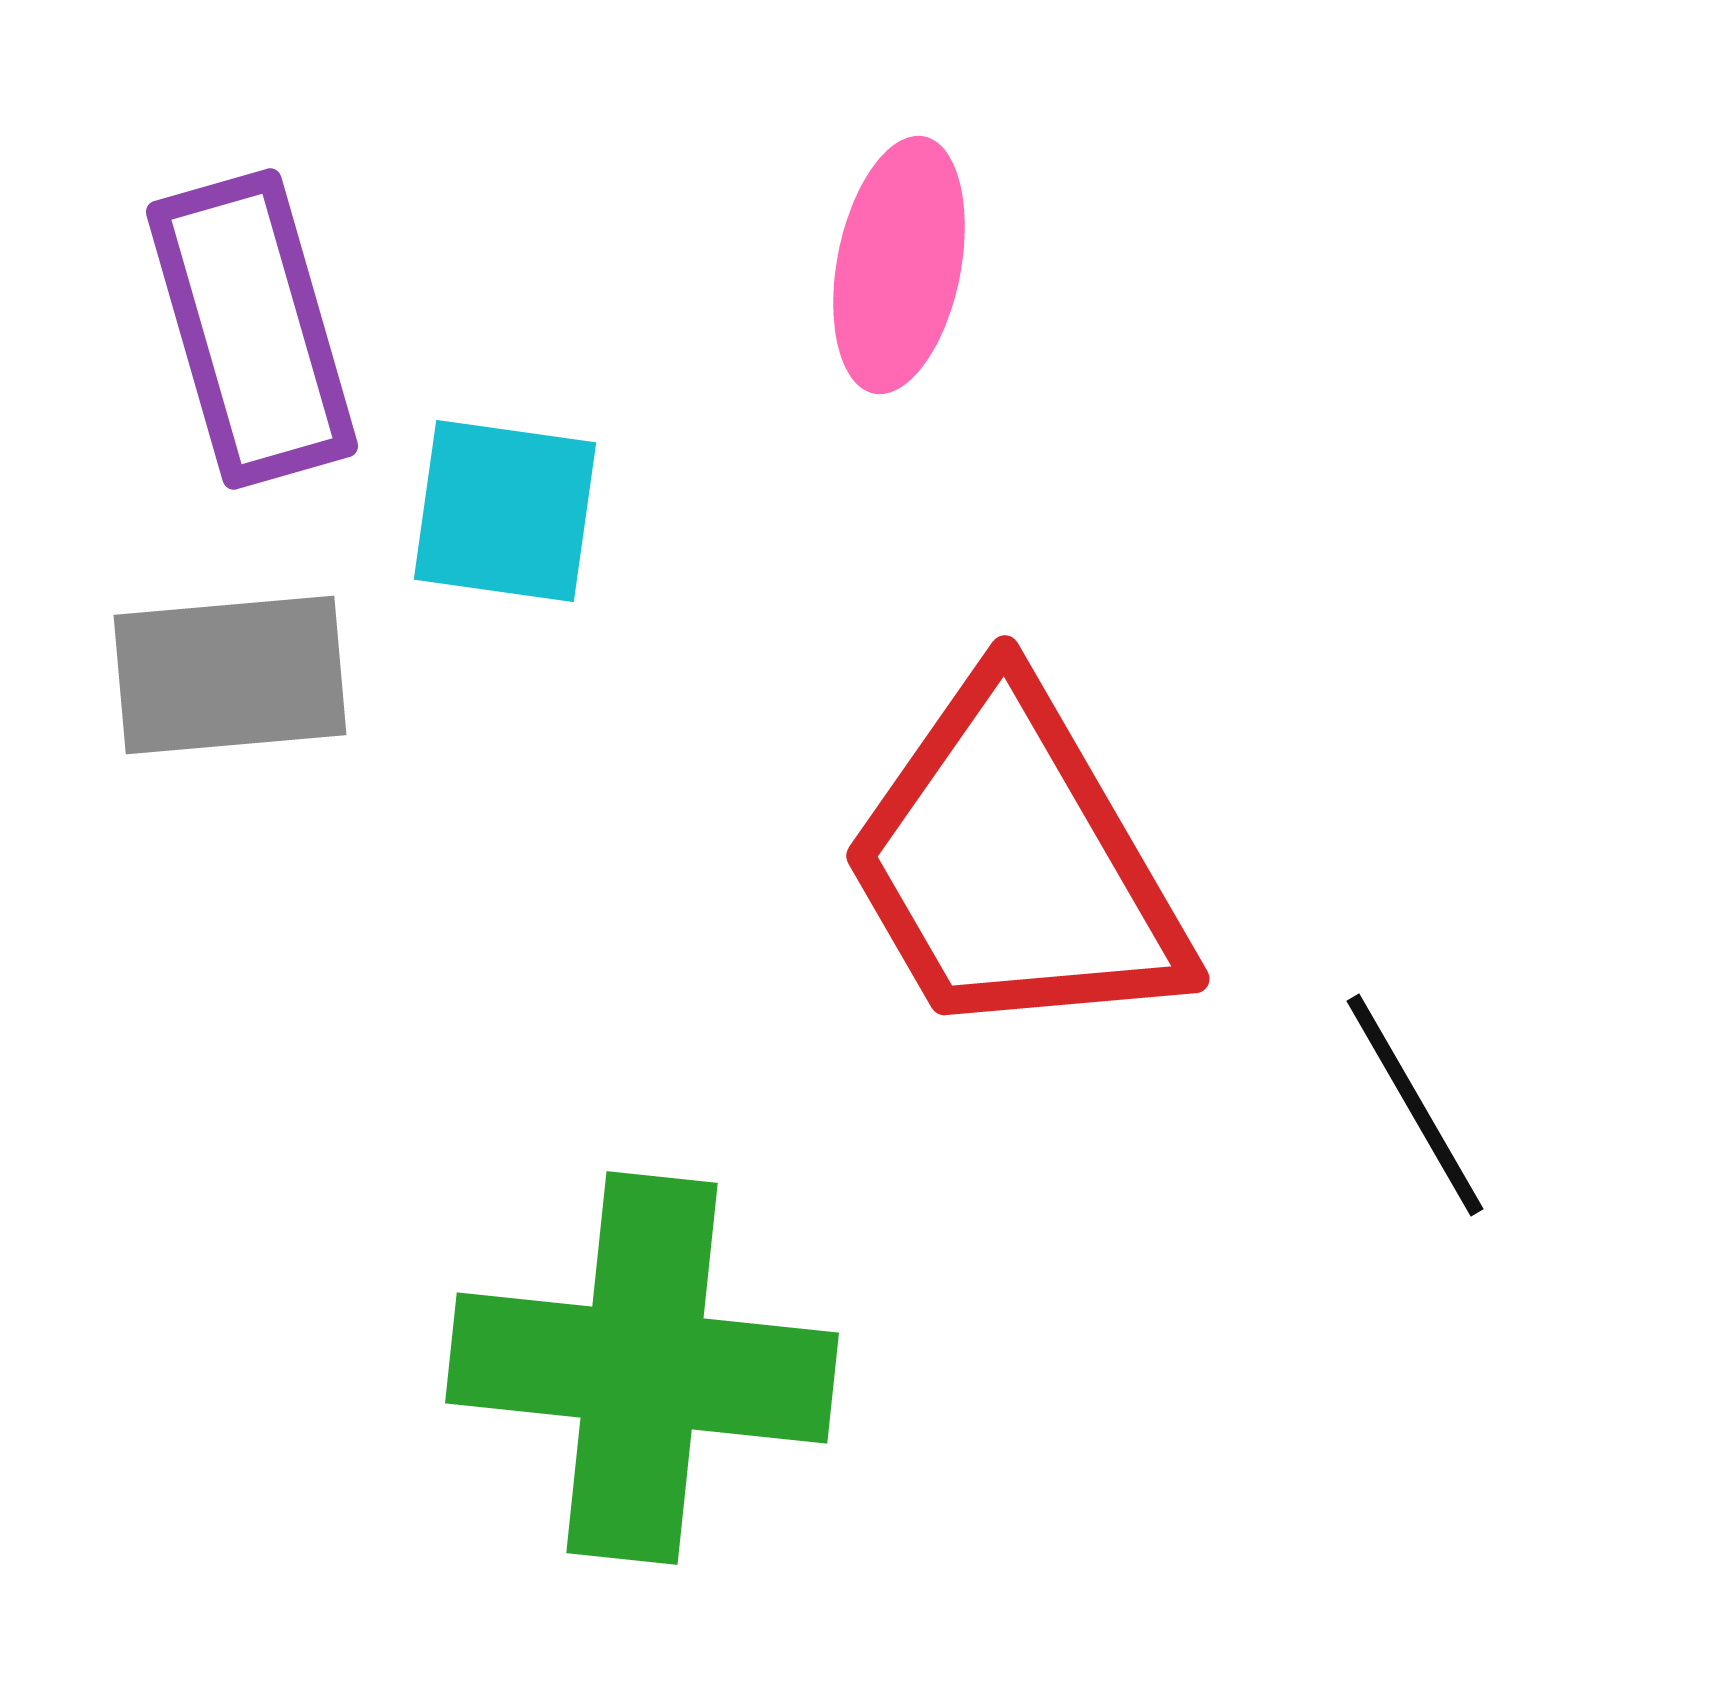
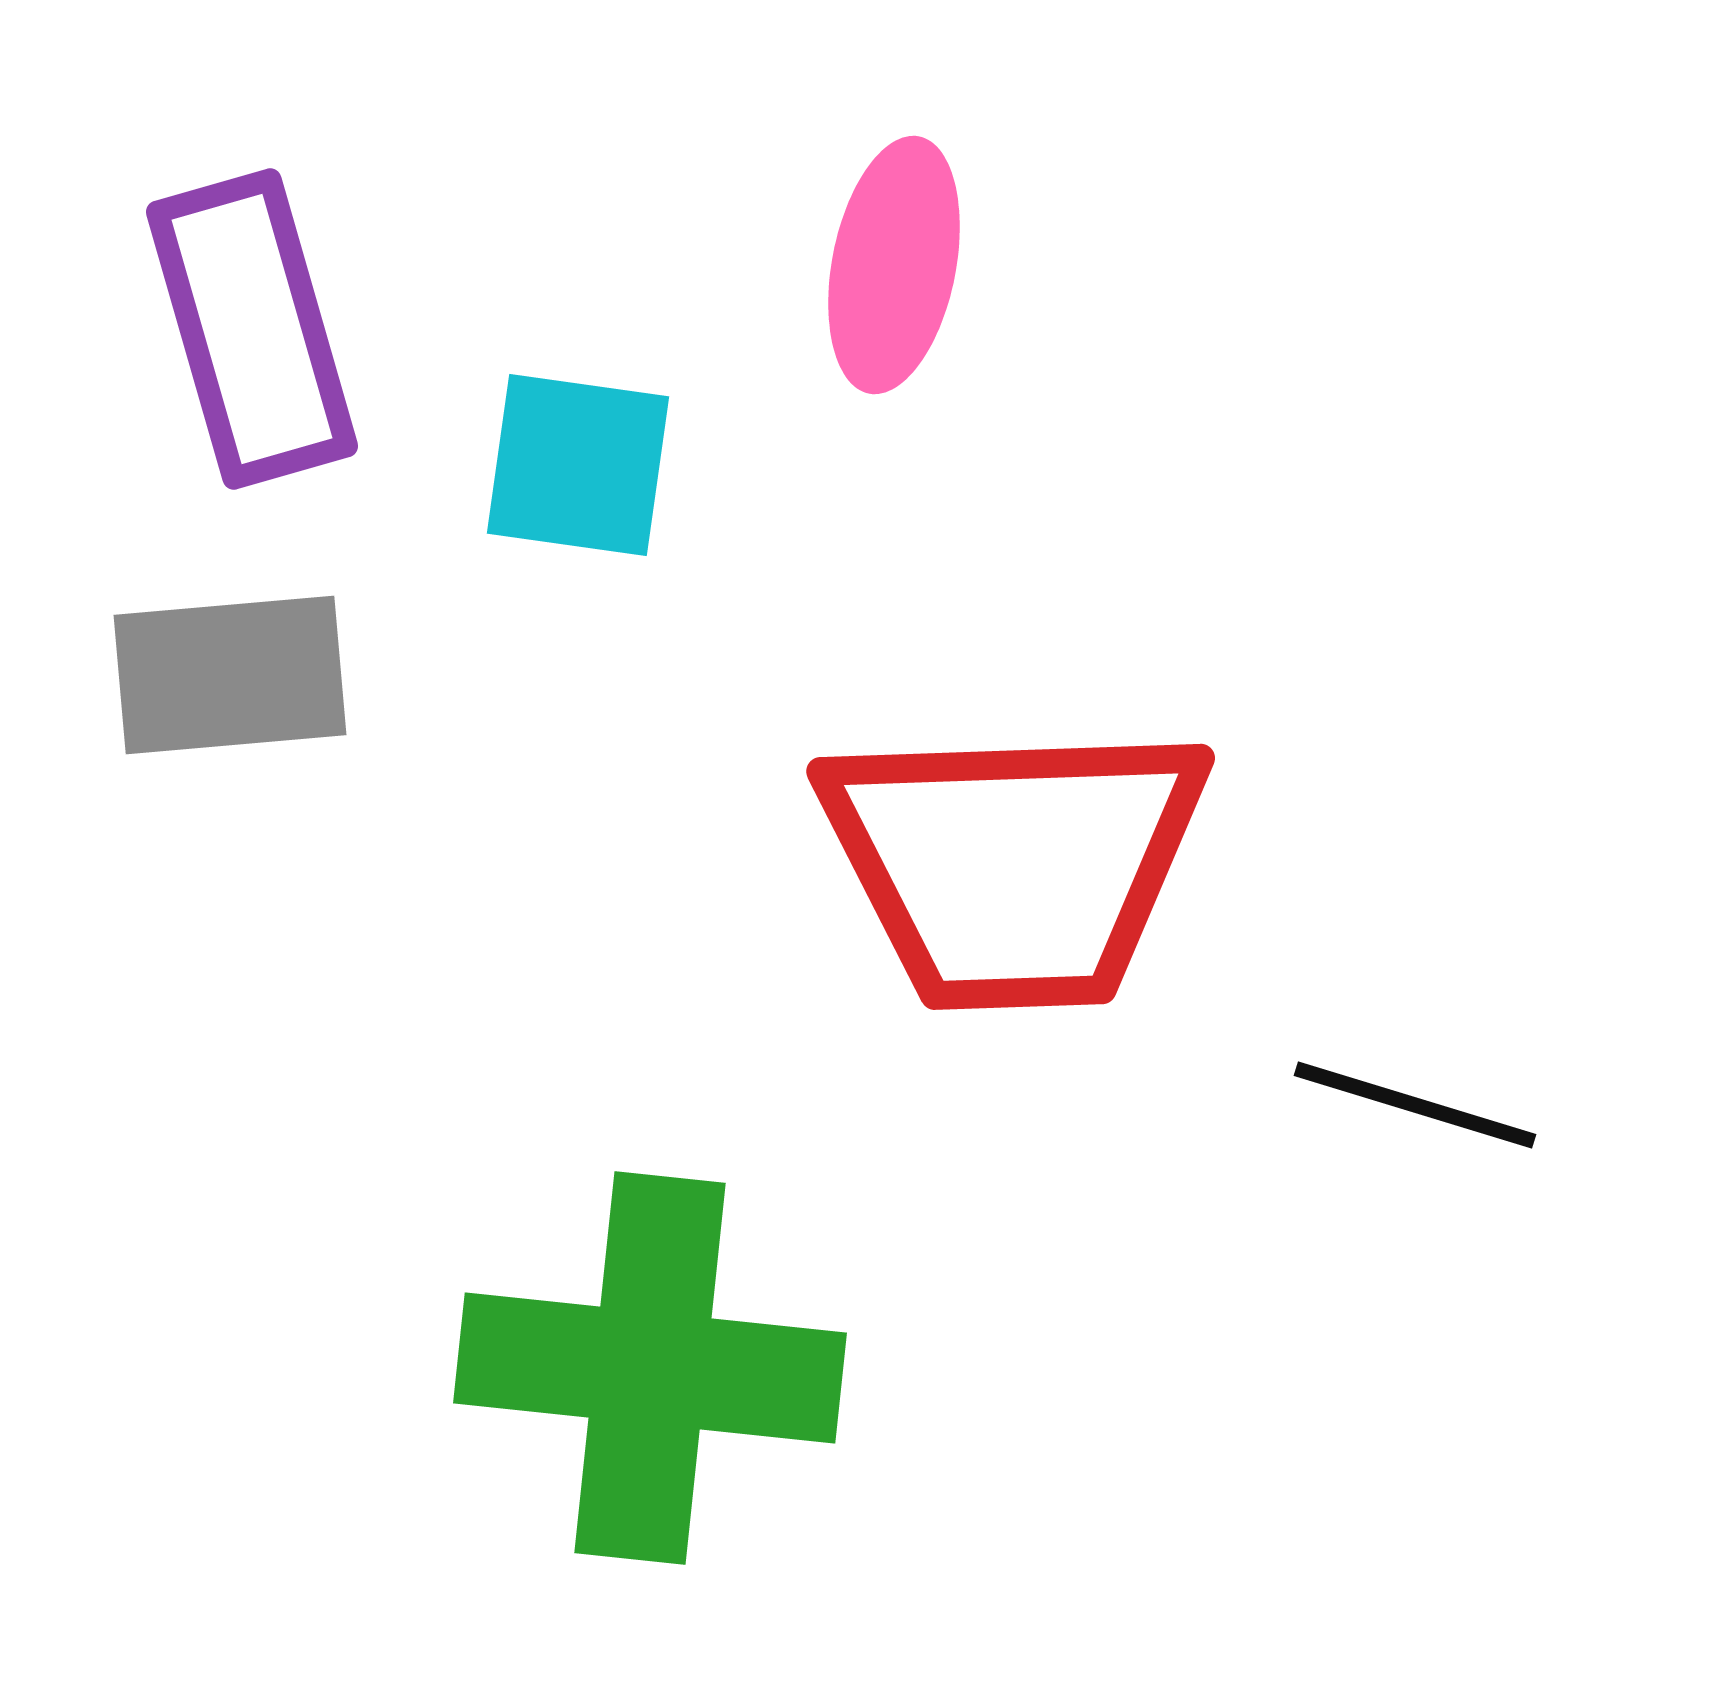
pink ellipse: moved 5 px left
cyan square: moved 73 px right, 46 px up
red trapezoid: rotated 62 degrees counterclockwise
black line: rotated 43 degrees counterclockwise
green cross: moved 8 px right
